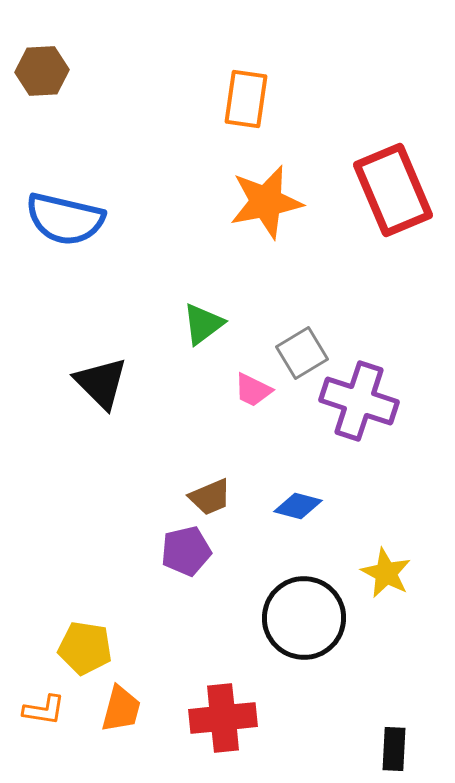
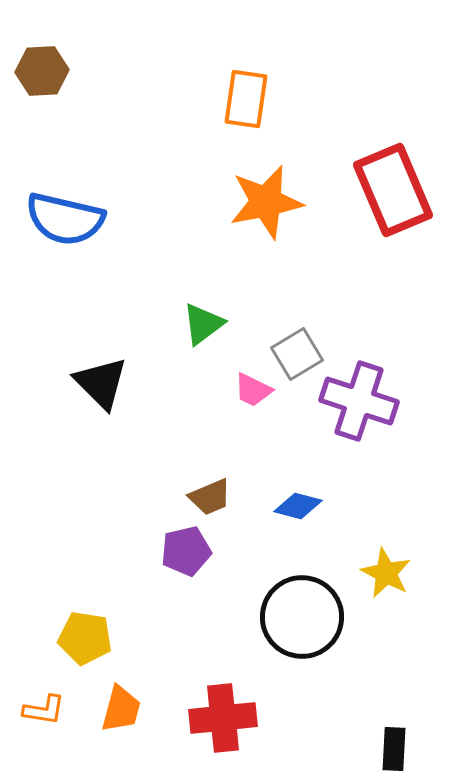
gray square: moved 5 px left, 1 px down
black circle: moved 2 px left, 1 px up
yellow pentagon: moved 10 px up
